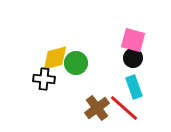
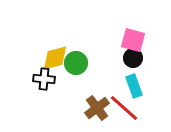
cyan rectangle: moved 1 px up
